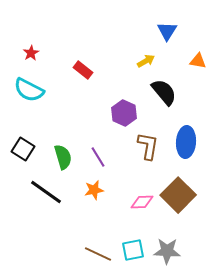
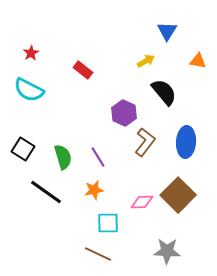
brown L-shape: moved 3 px left, 4 px up; rotated 28 degrees clockwise
cyan square: moved 25 px left, 27 px up; rotated 10 degrees clockwise
